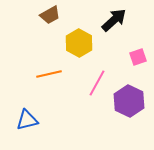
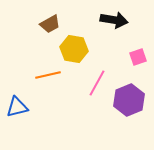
brown trapezoid: moved 9 px down
black arrow: rotated 52 degrees clockwise
yellow hexagon: moved 5 px left, 6 px down; rotated 20 degrees counterclockwise
orange line: moved 1 px left, 1 px down
purple hexagon: moved 1 px up; rotated 12 degrees clockwise
blue triangle: moved 10 px left, 13 px up
